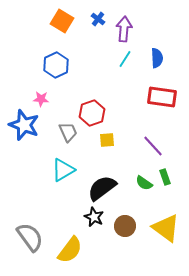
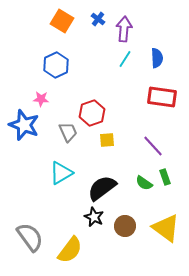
cyan triangle: moved 2 px left, 3 px down
